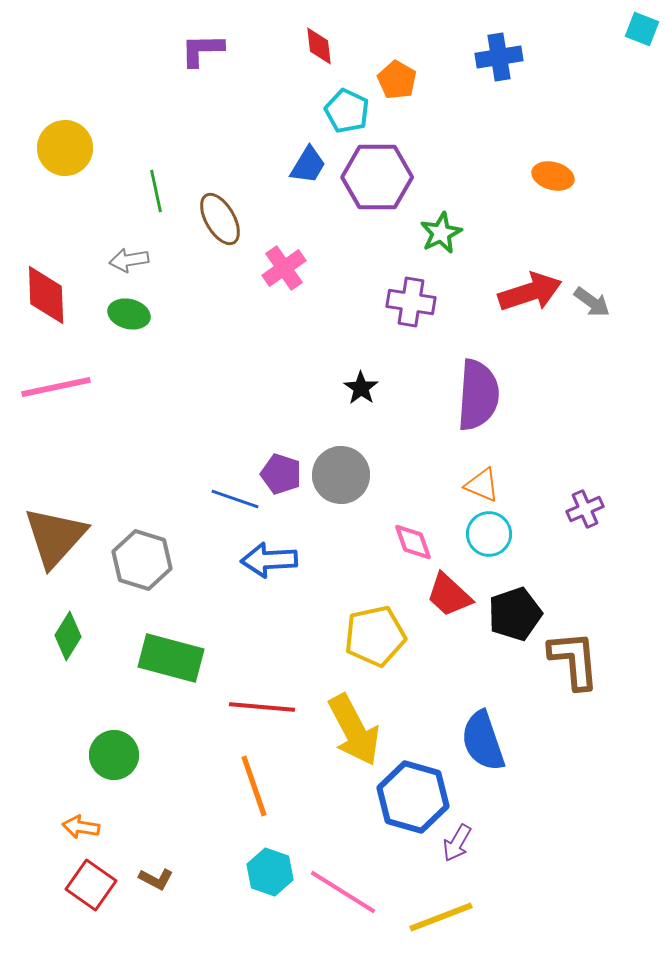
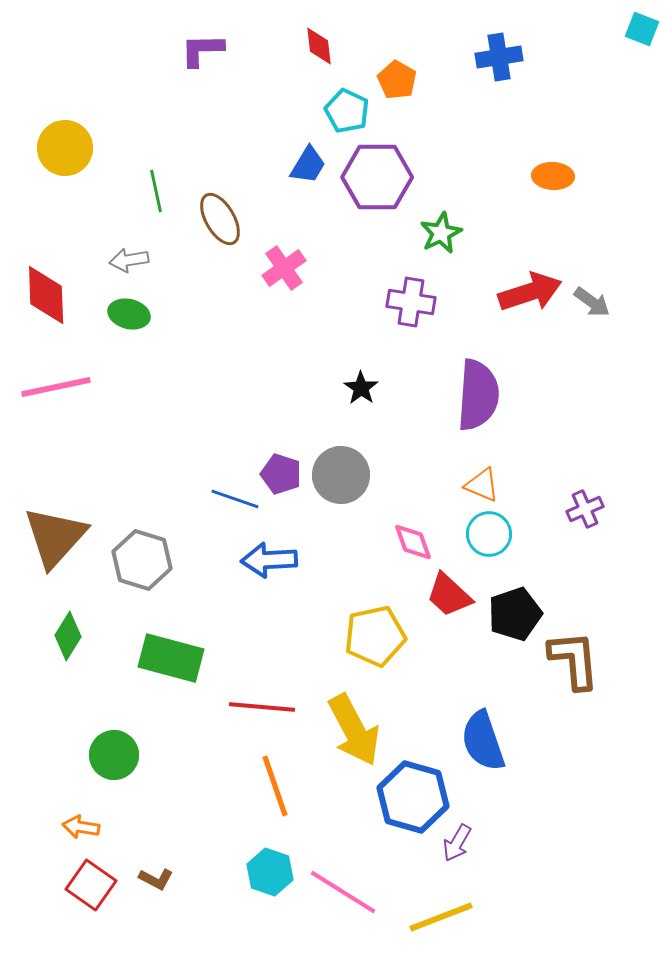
orange ellipse at (553, 176): rotated 12 degrees counterclockwise
orange line at (254, 786): moved 21 px right
